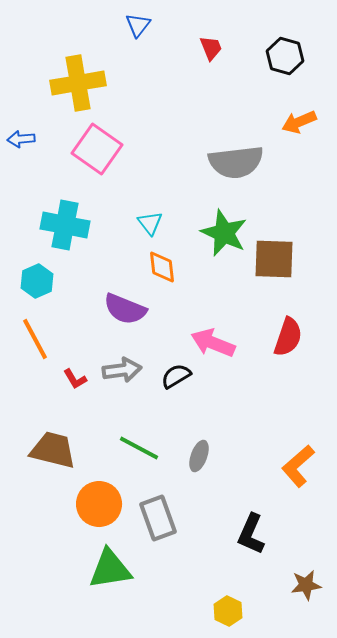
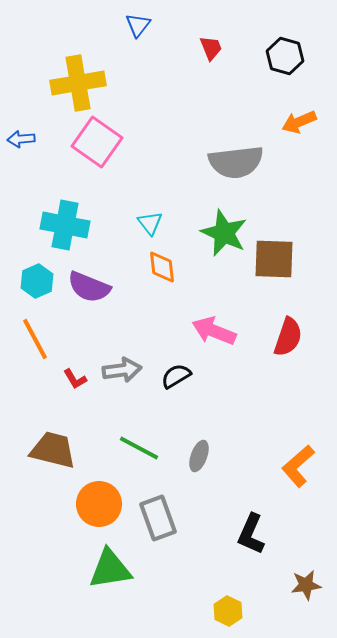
pink square: moved 7 px up
purple semicircle: moved 36 px left, 22 px up
pink arrow: moved 1 px right, 12 px up
